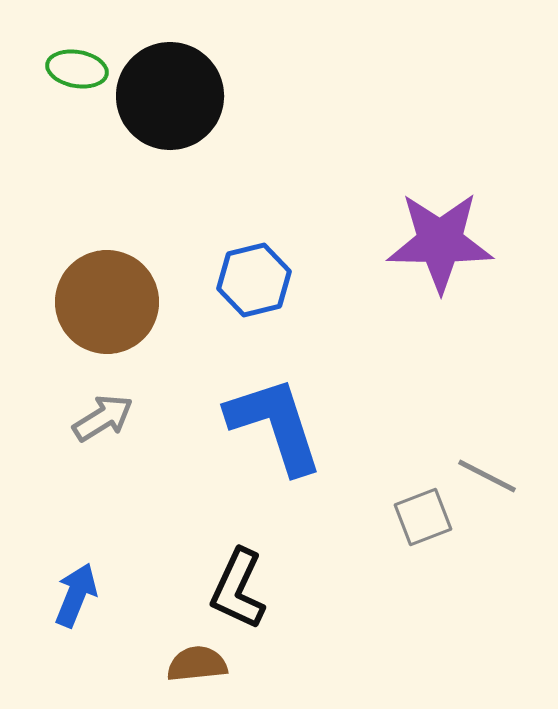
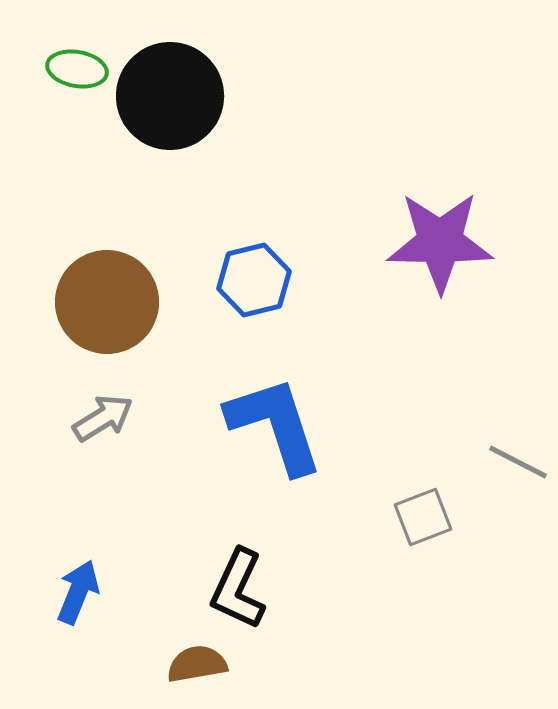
gray line: moved 31 px right, 14 px up
blue arrow: moved 2 px right, 3 px up
brown semicircle: rotated 4 degrees counterclockwise
